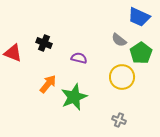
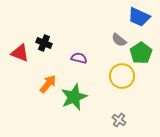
red triangle: moved 7 px right
yellow circle: moved 1 px up
gray cross: rotated 16 degrees clockwise
